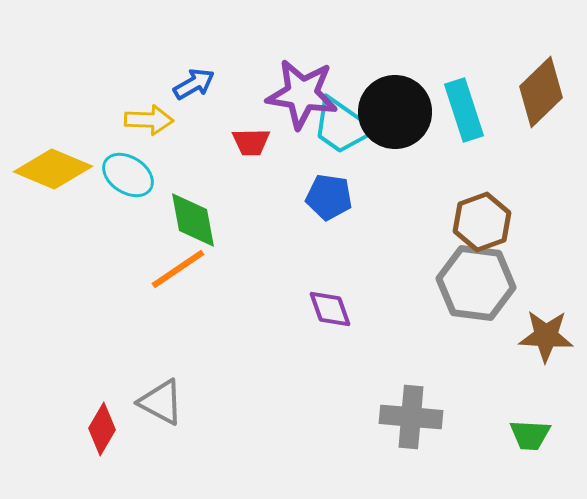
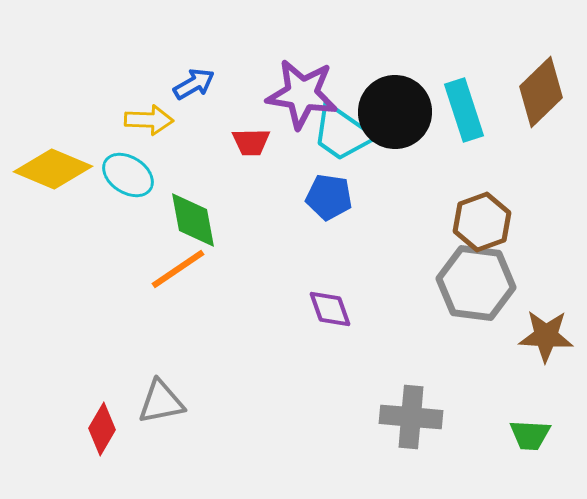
cyan trapezoid: moved 7 px down
gray triangle: rotated 39 degrees counterclockwise
